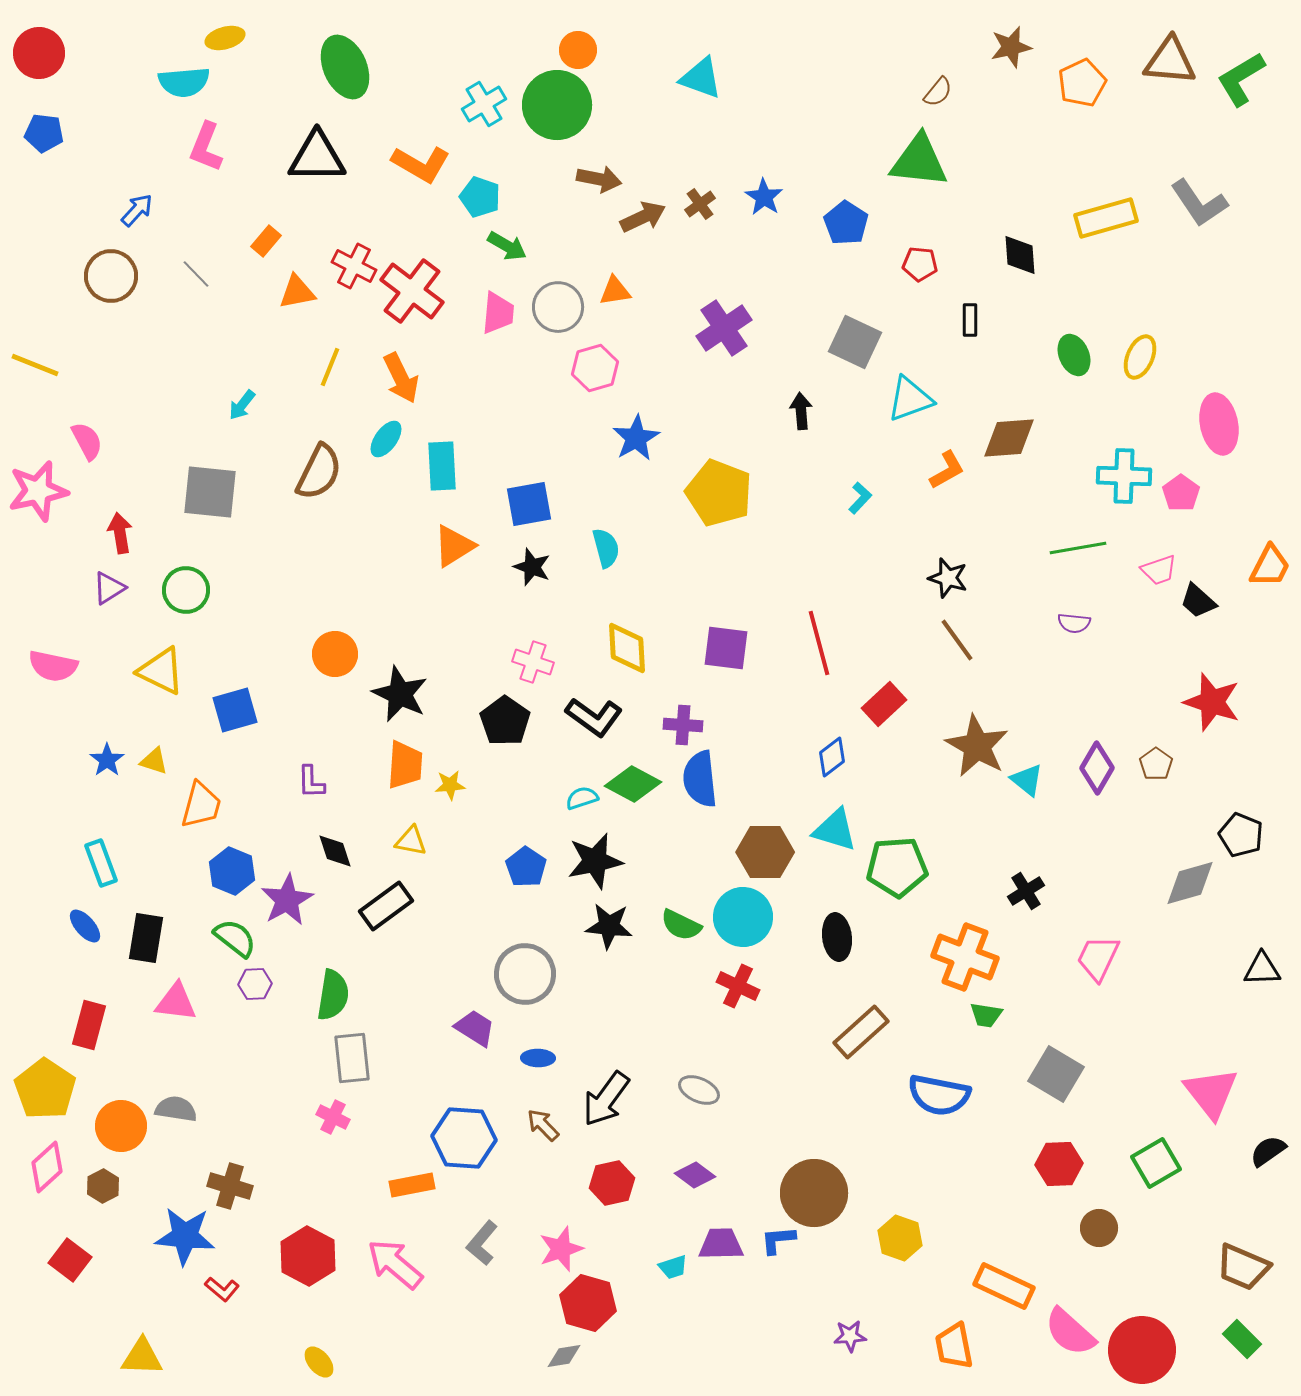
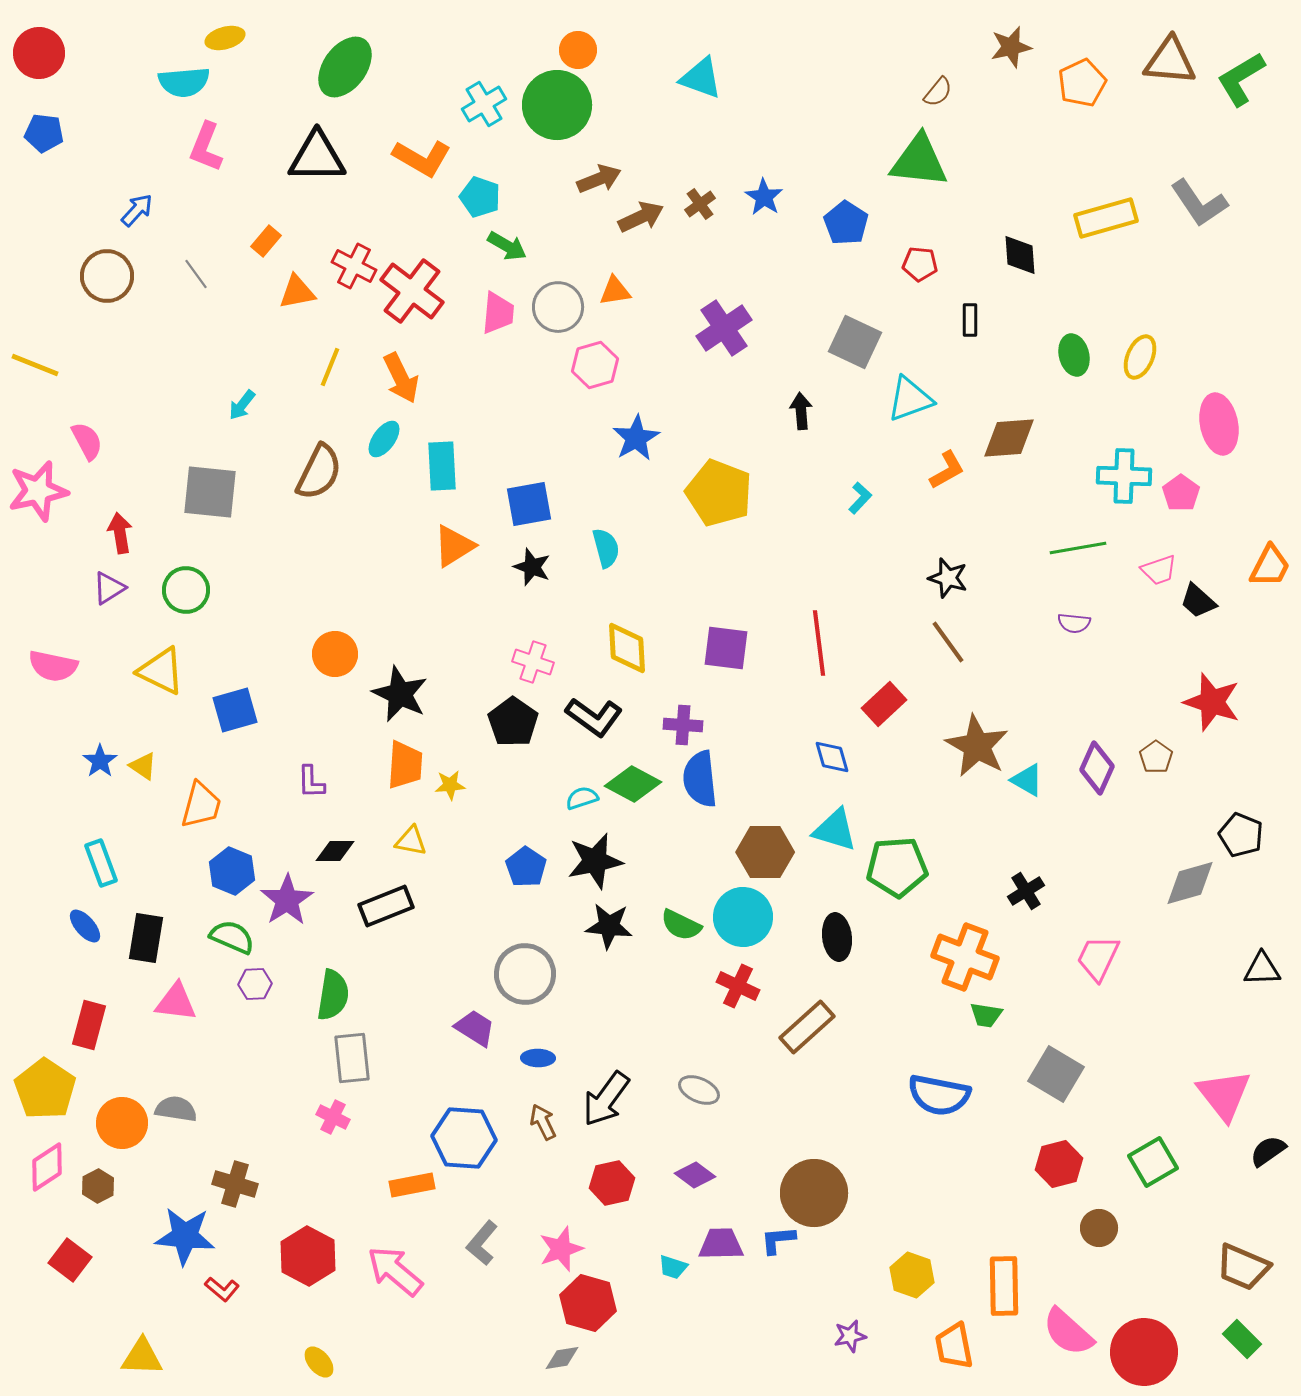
green ellipse at (345, 67): rotated 60 degrees clockwise
orange L-shape at (421, 164): moved 1 px right, 6 px up
brown arrow at (599, 179): rotated 33 degrees counterclockwise
brown arrow at (643, 217): moved 2 px left
gray line at (196, 274): rotated 8 degrees clockwise
brown circle at (111, 276): moved 4 px left
green ellipse at (1074, 355): rotated 9 degrees clockwise
pink hexagon at (595, 368): moved 3 px up
cyan ellipse at (386, 439): moved 2 px left
brown line at (957, 640): moved 9 px left, 2 px down
red line at (819, 643): rotated 8 degrees clockwise
black pentagon at (505, 721): moved 8 px right, 1 px down
blue diamond at (832, 757): rotated 69 degrees counterclockwise
blue star at (107, 760): moved 7 px left, 1 px down
yellow triangle at (154, 761): moved 11 px left, 5 px down; rotated 16 degrees clockwise
brown pentagon at (1156, 764): moved 7 px up
purple diamond at (1097, 768): rotated 6 degrees counterclockwise
cyan triangle at (1027, 780): rotated 9 degrees counterclockwise
black diamond at (335, 851): rotated 72 degrees counterclockwise
purple star at (287, 900): rotated 4 degrees counterclockwise
black rectangle at (386, 906): rotated 14 degrees clockwise
green semicircle at (235, 938): moved 3 px left, 1 px up; rotated 15 degrees counterclockwise
brown rectangle at (861, 1032): moved 54 px left, 5 px up
pink triangle at (1211, 1093): moved 13 px right, 2 px down
brown arrow at (543, 1125): moved 3 px up; rotated 18 degrees clockwise
orange circle at (121, 1126): moved 1 px right, 3 px up
green square at (1156, 1163): moved 3 px left, 1 px up
red hexagon at (1059, 1164): rotated 12 degrees counterclockwise
pink diamond at (47, 1167): rotated 9 degrees clockwise
brown hexagon at (103, 1186): moved 5 px left
brown cross at (230, 1186): moved 5 px right, 2 px up
yellow hexagon at (900, 1238): moved 12 px right, 37 px down
pink arrow at (395, 1264): moved 7 px down
cyan trapezoid at (673, 1267): rotated 36 degrees clockwise
orange rectangle at (1004, 1286): rotated 64 degrees clockwise
pink semicircle at (1070, 1332): moved 2 px left
purple star at (850, 1336): rotated 8 degrees counterclockwise
red circle at (1142, 1350): moved 2 px right, 2 px down
gray diamond at (564, 1356): moved 2 px left, 2 px down
